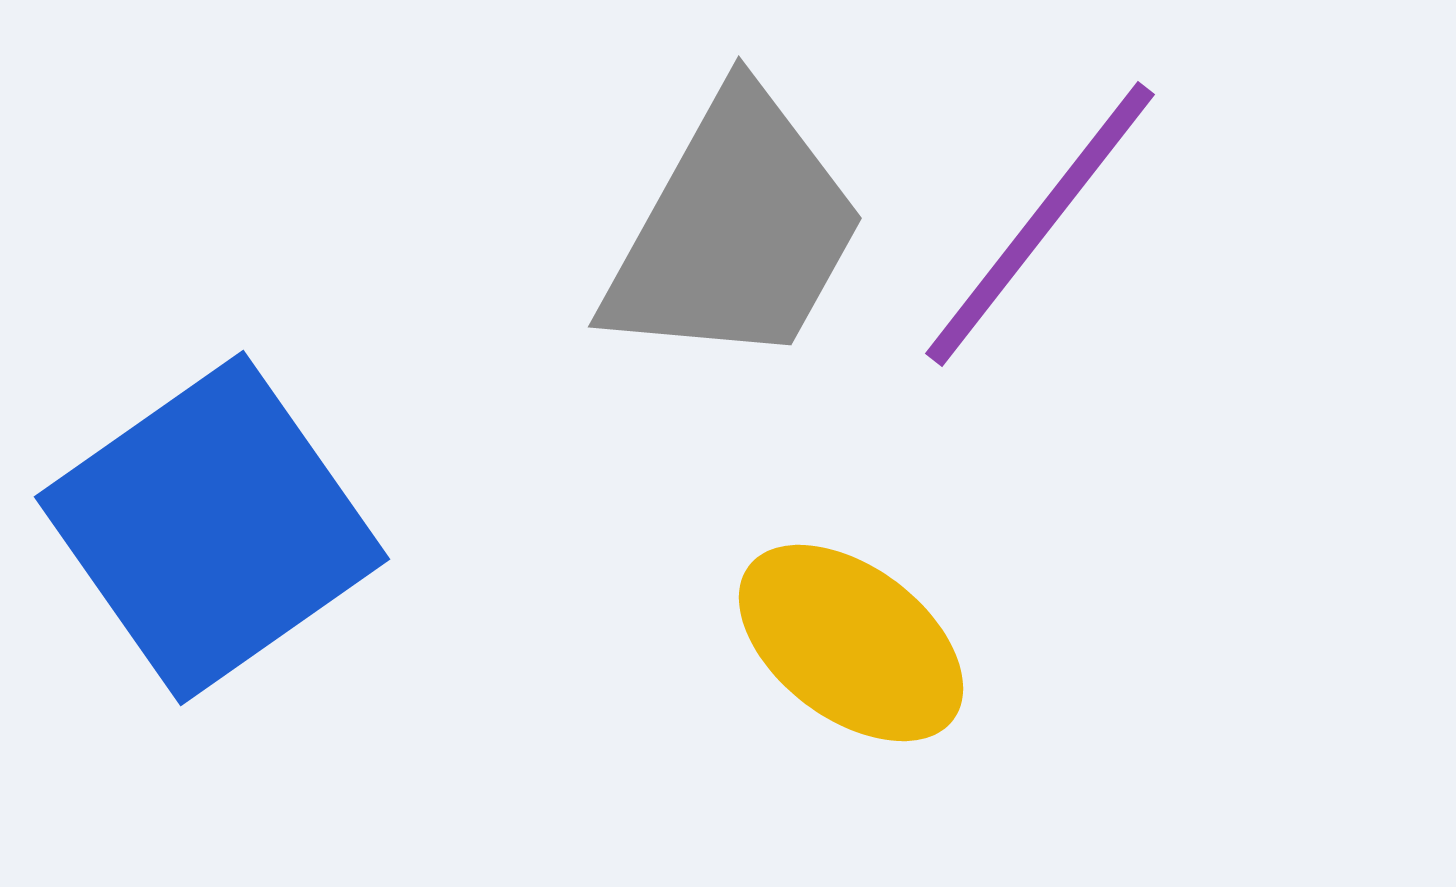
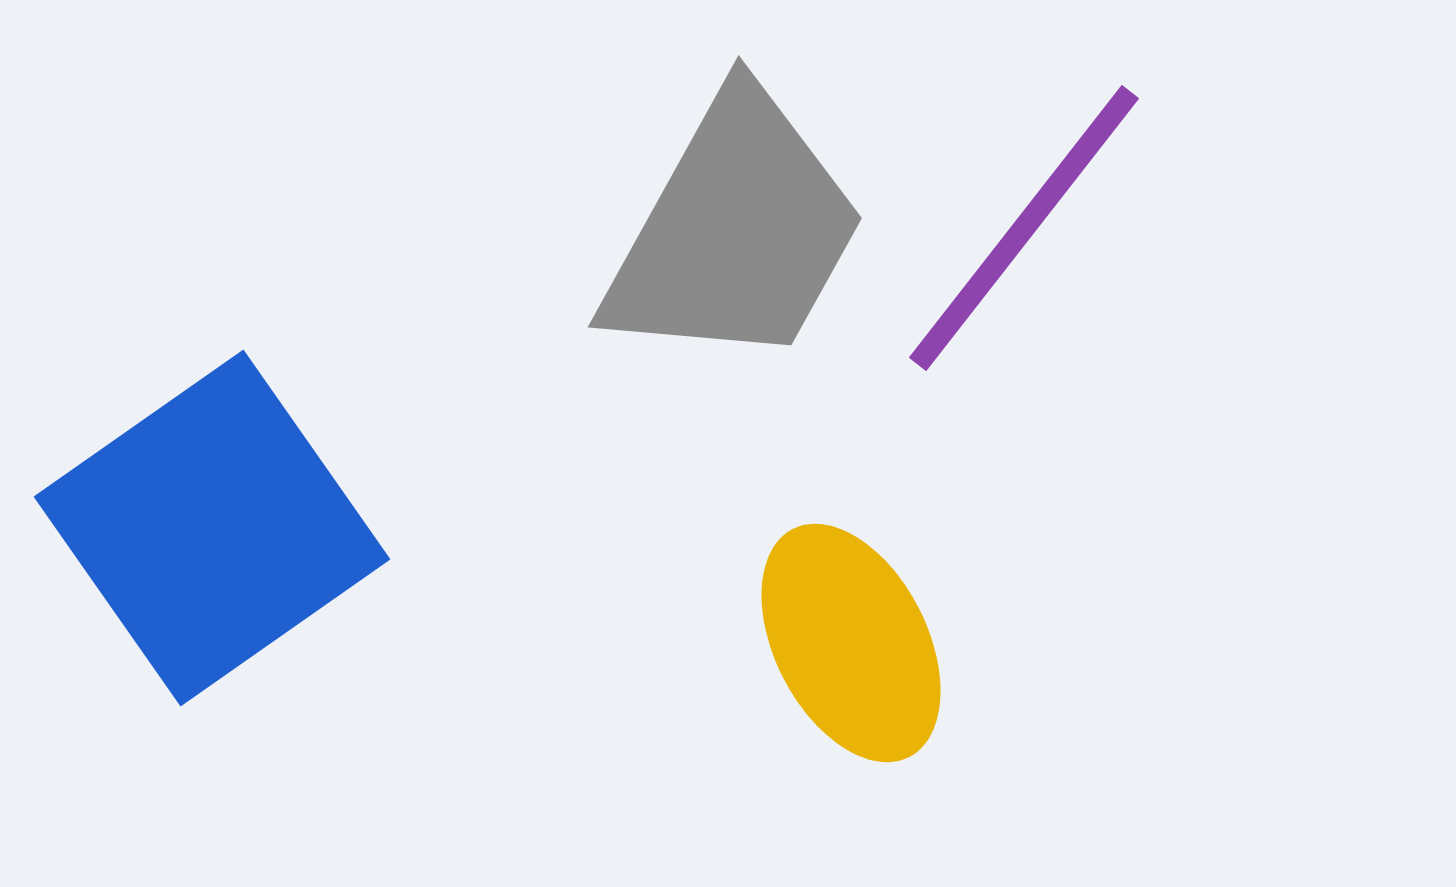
purple line: moved 16 px left, 4 px down
yellow ellipse: rotated 26 degrees clockwise
